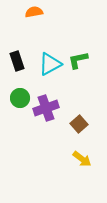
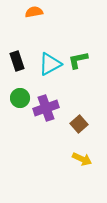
yellow arrow: rotated 12 degrees counterclockwise
